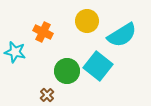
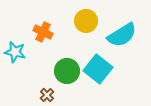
yellow circle: moved 1 px left
cyan square: moved 3 px down
